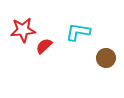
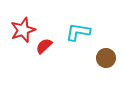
red star: rotated 15 degrees counterclockwise
